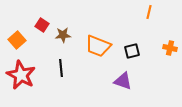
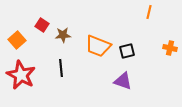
black square: moved 5 px left
